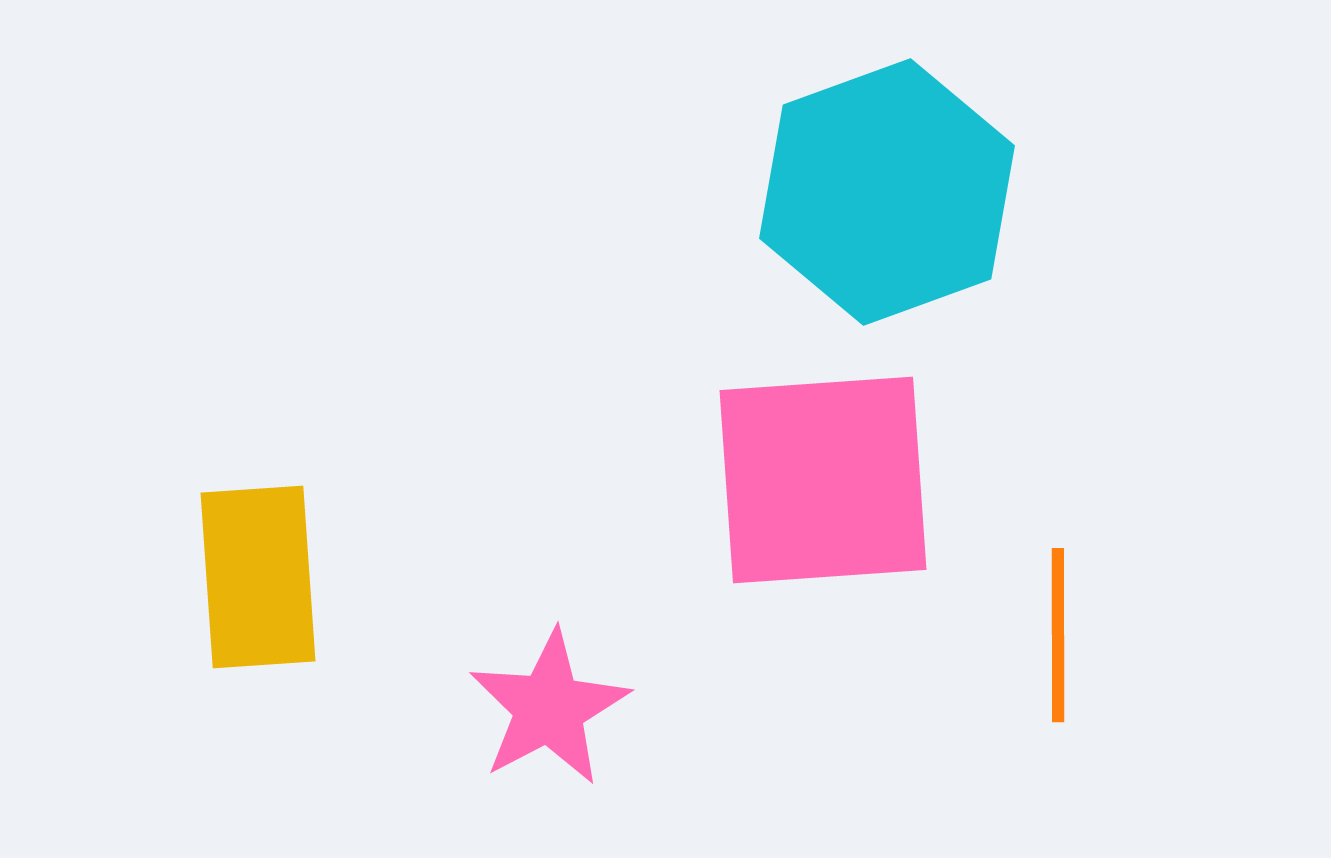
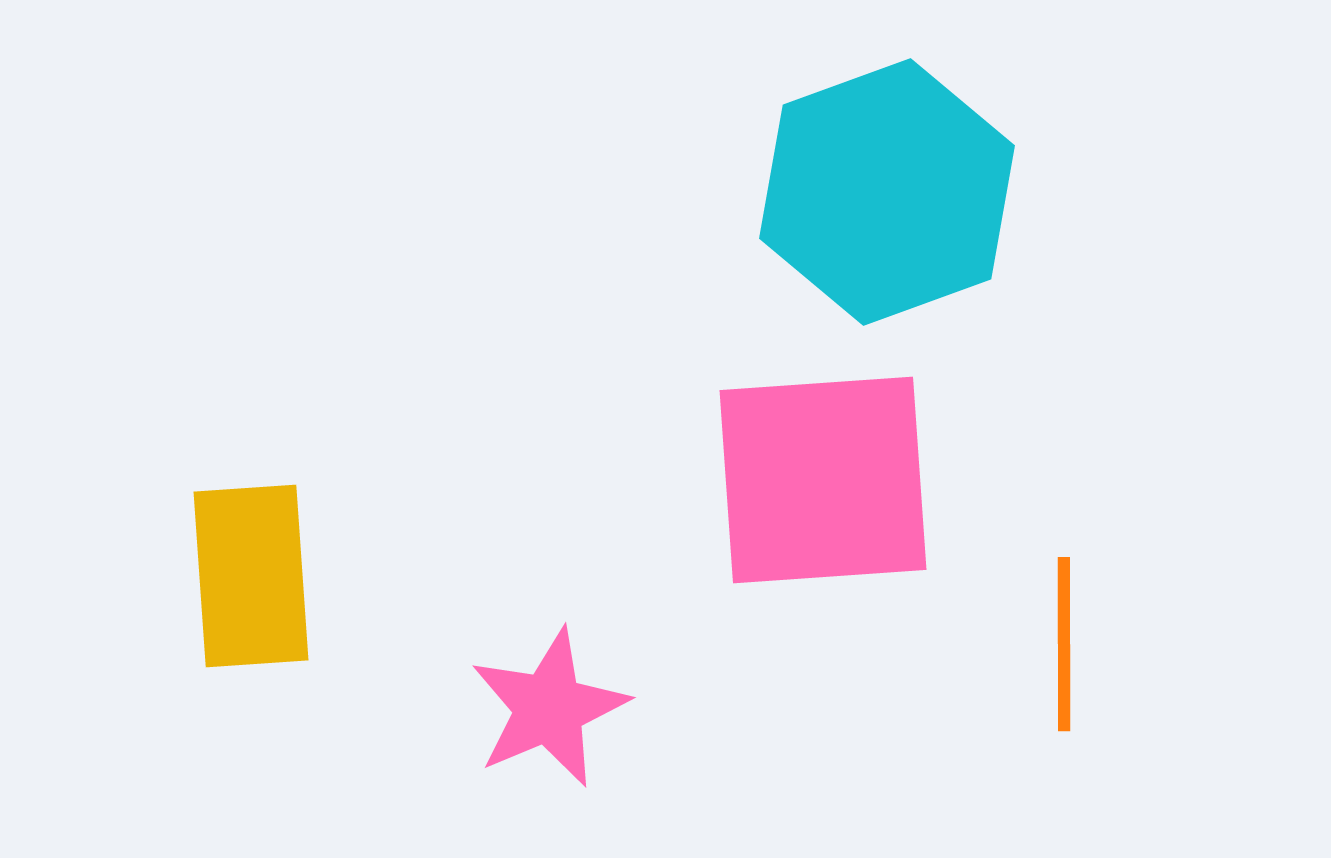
yellow rectangle: moved 7 px left, 1 px up
orange line: moved 6 px right, 9 px down
pink star: rotated 5 degrees clockwise
